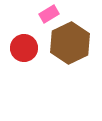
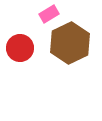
red circle: moved 4 px left
